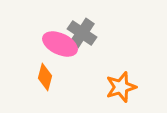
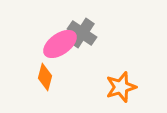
pink ellipse: rotated 60 degrees counterclockwise
